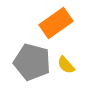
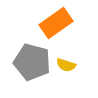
yellow semicircle: rotated 30 degrees counterclockwise
